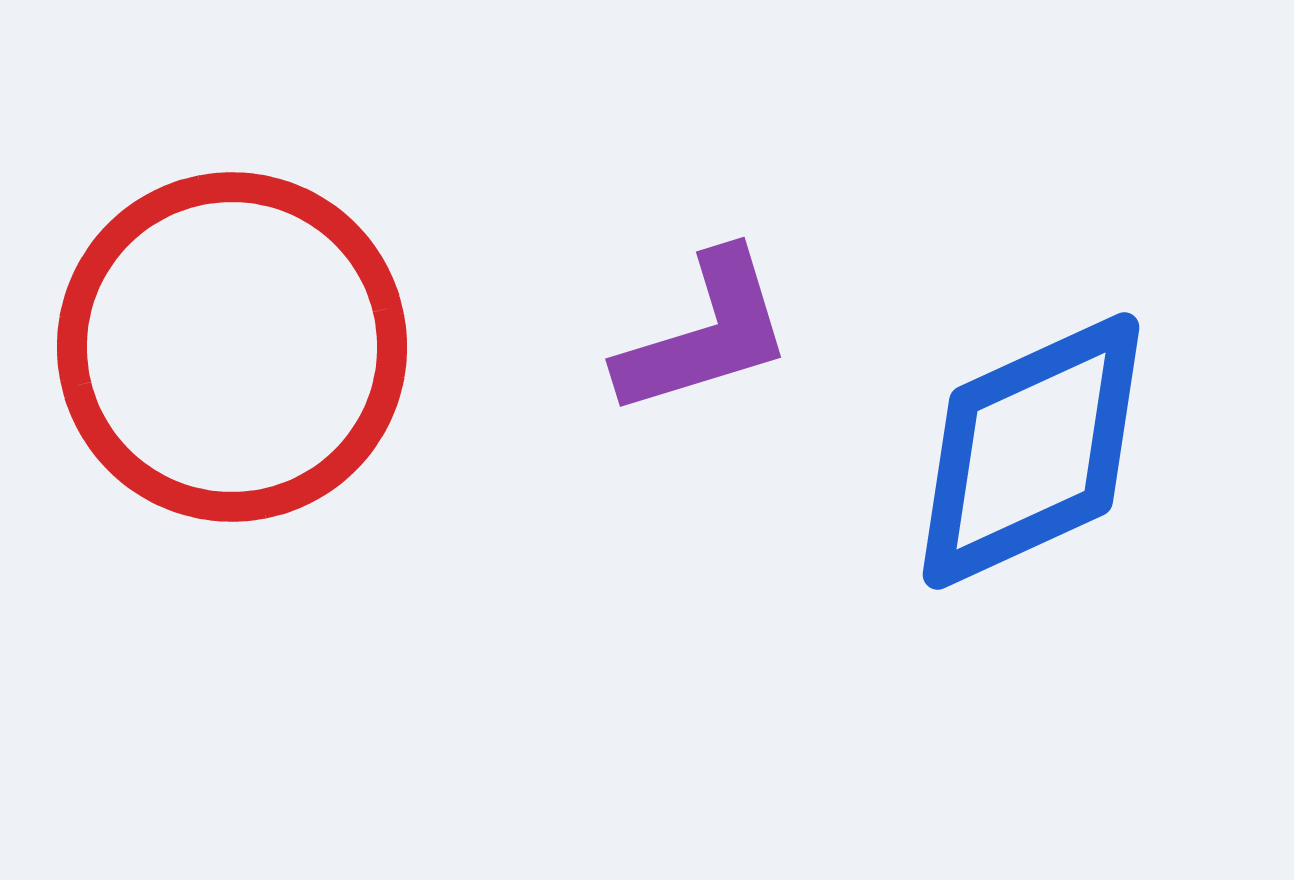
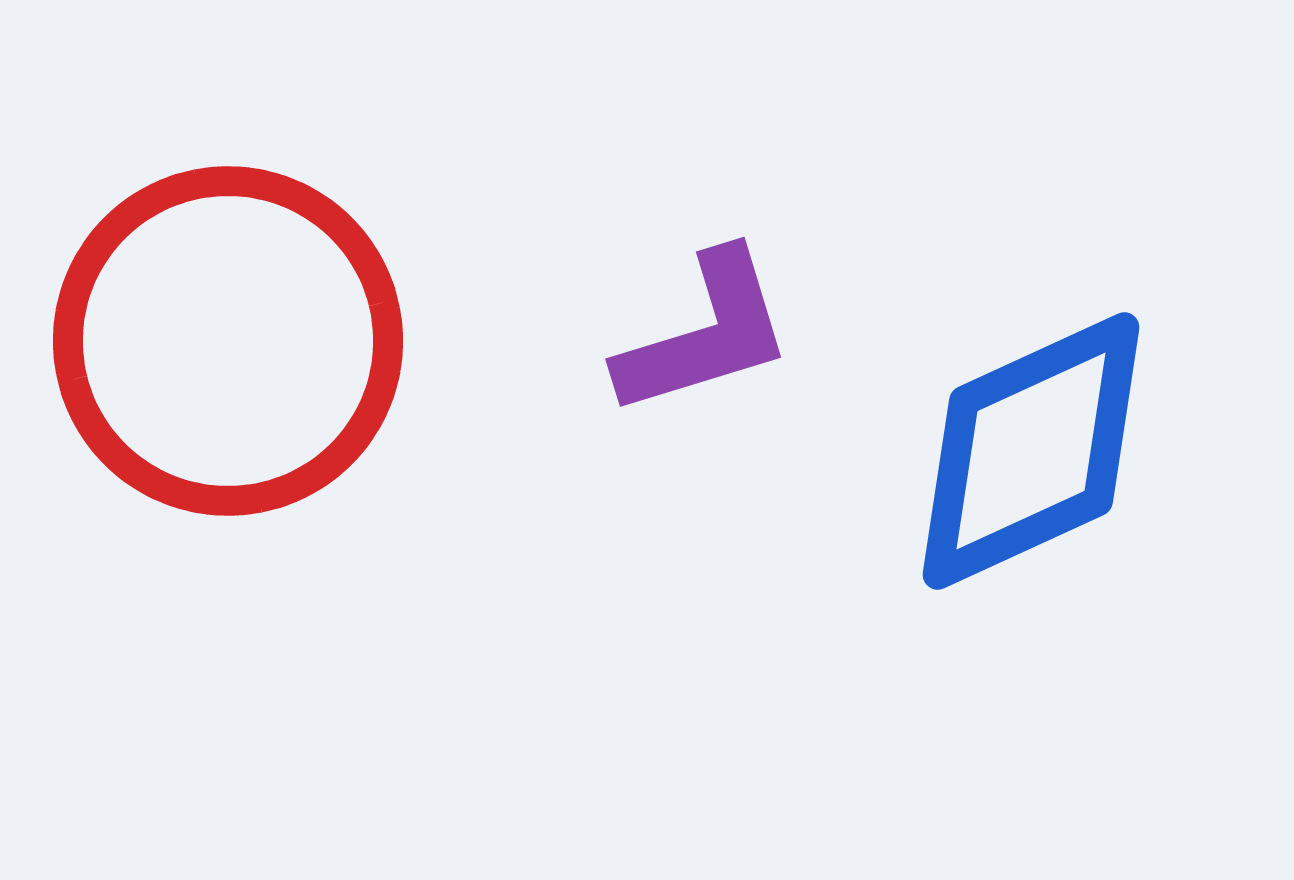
red circle: moved 4 px left, 6 px up
